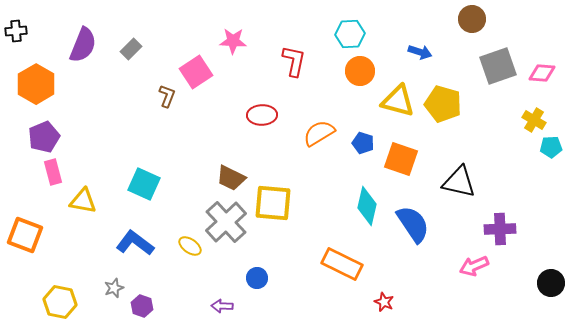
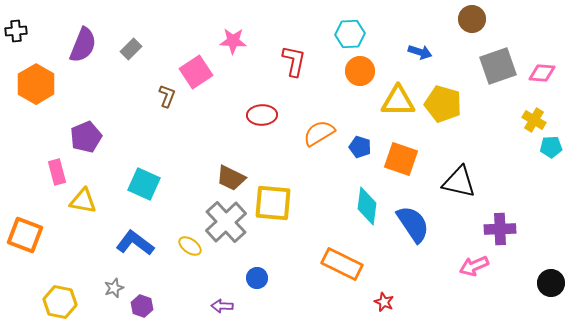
yellow triangle at (398, 101): rotated 15 degrees counterclockwise
purple pentagon at (44, 137): moved 42 px right
blue pentagon at (363, 143): moved 3 px left, 4 px down
pink rectangle at (53, 172): moved 4 px right
cyan diamond at (367, 206): rotated 6 degrees counterclockwise
